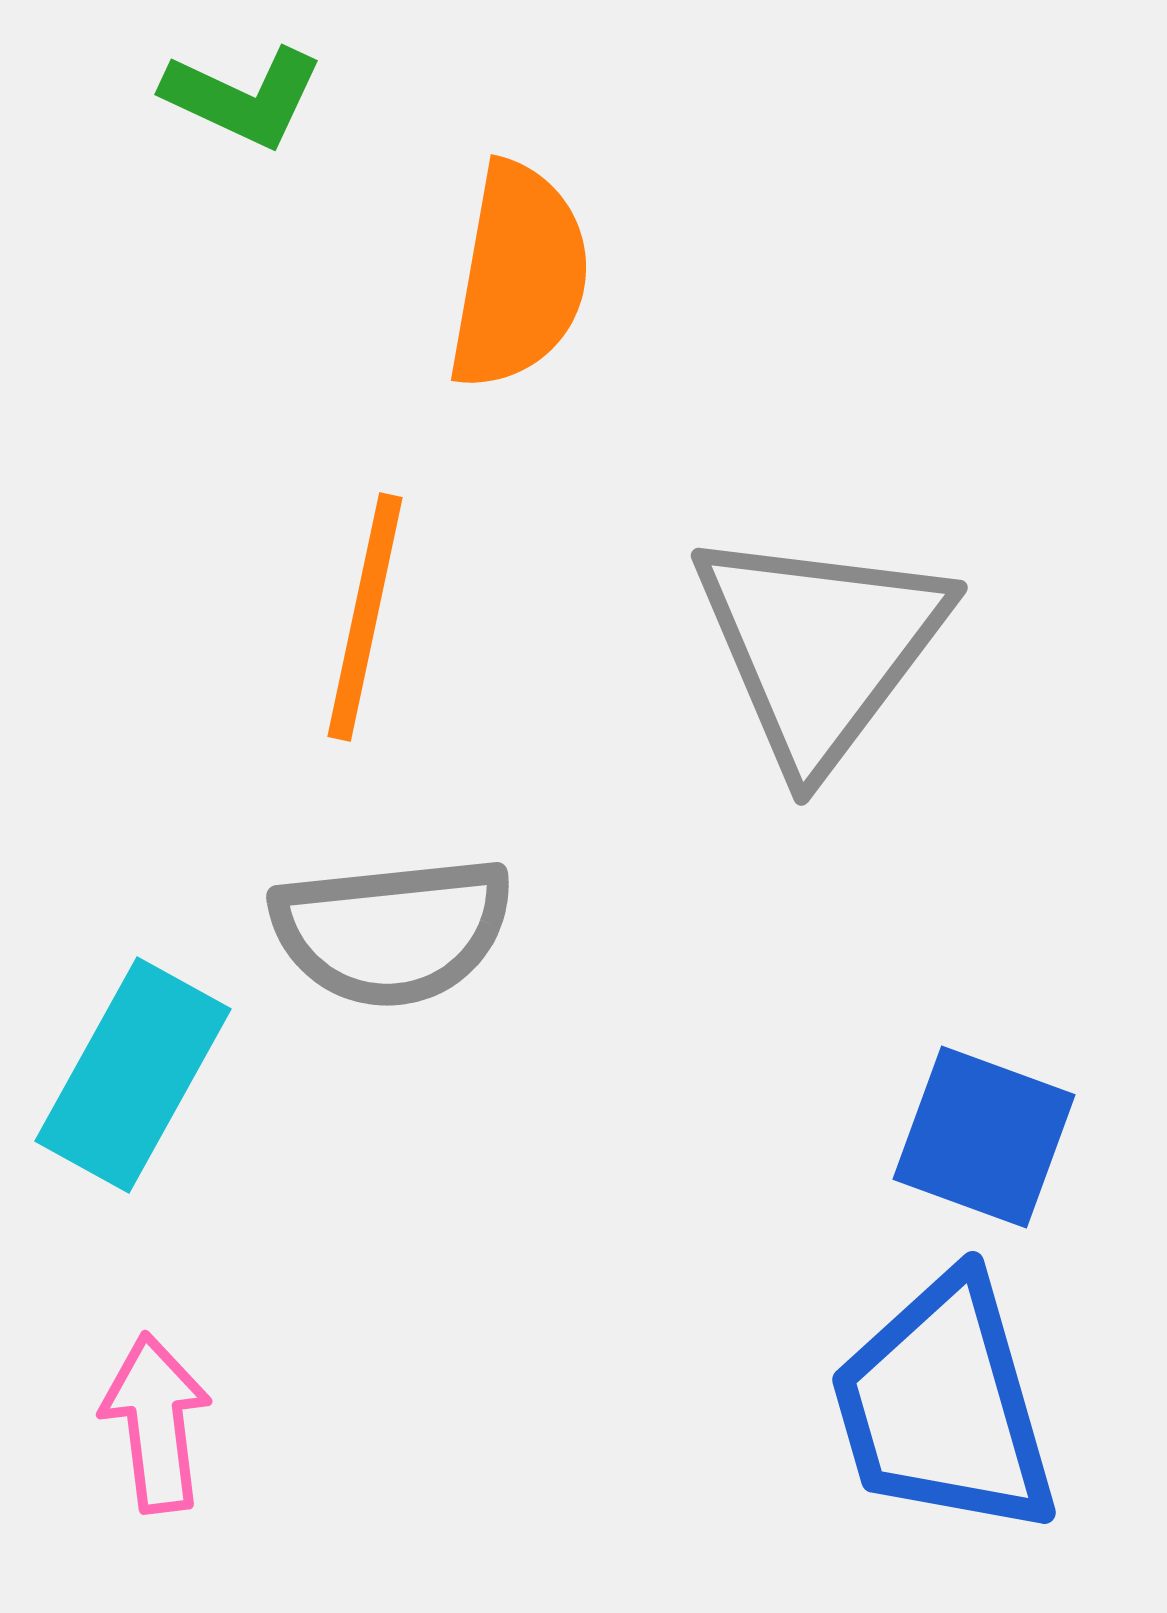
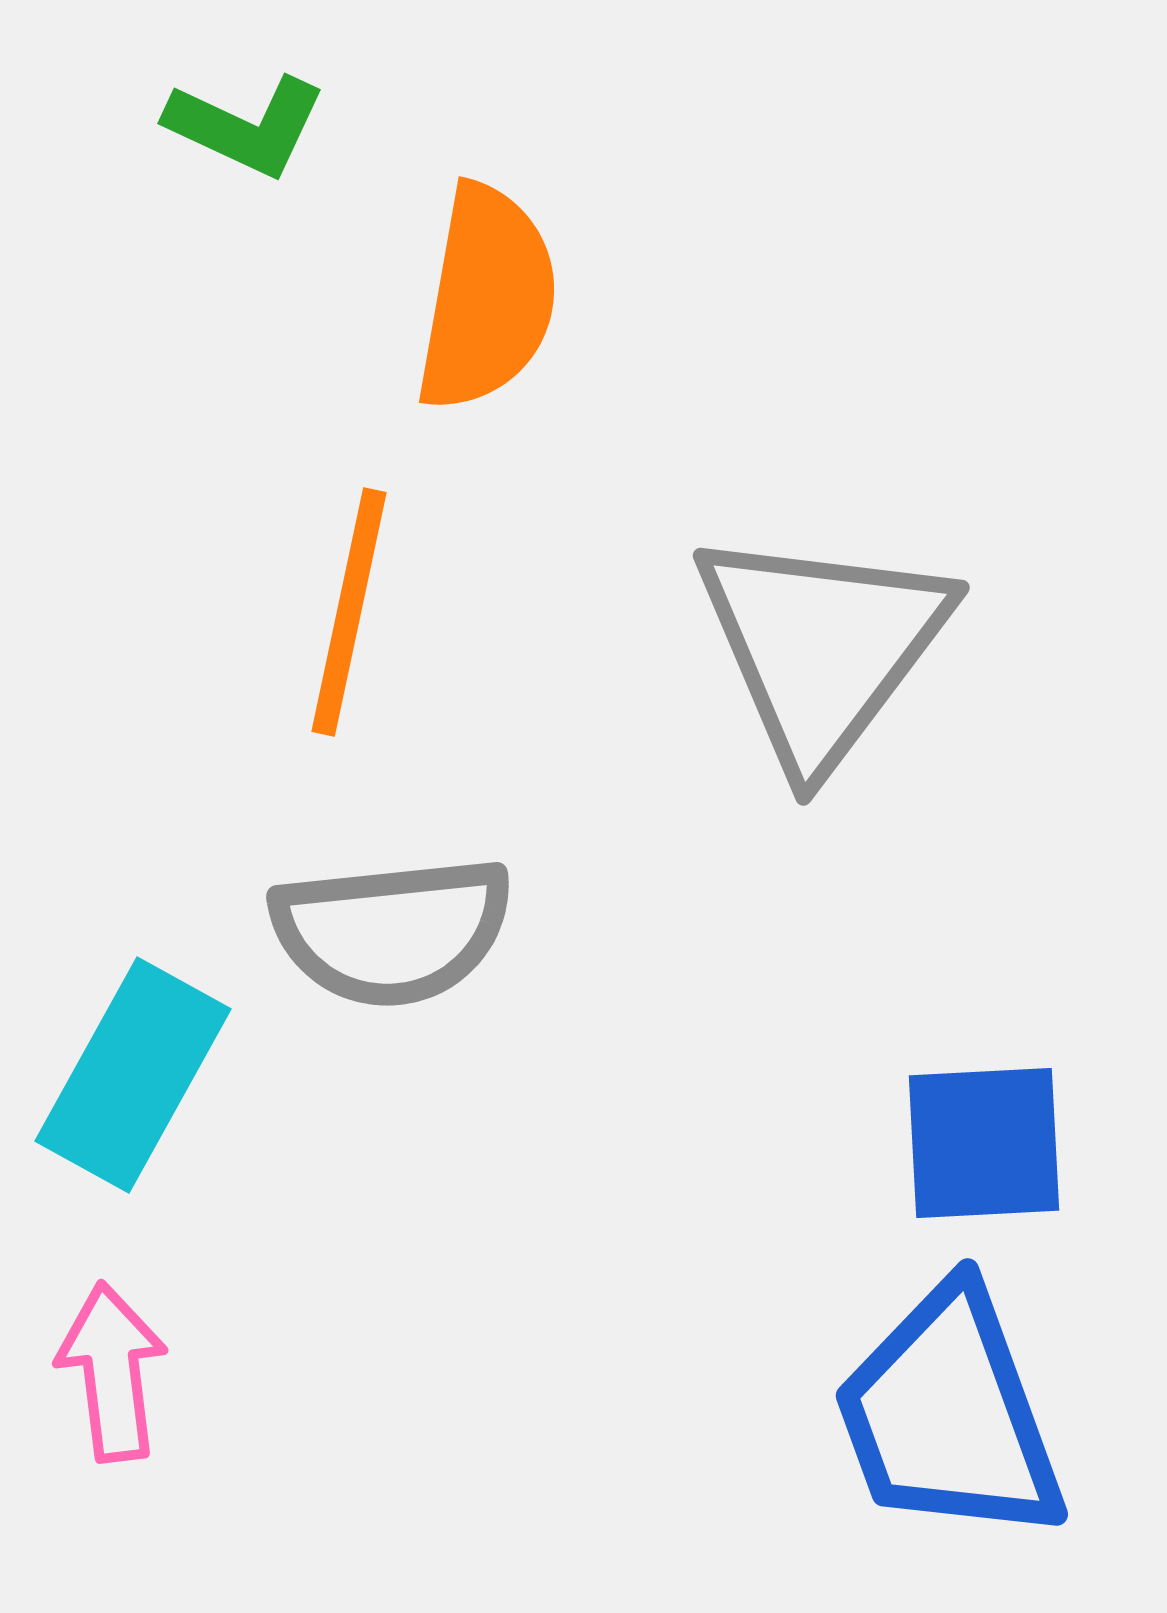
green L-shape: moved 3 px right, 29 px down
orange semicircle: moved 32 px left, 22 px down
orange line: moved 16 px left, 5 px up
gray triangle: moved 2 px right
blue square: moved 6 px down; rotated 23 degrees counterclockwise
blue trapezoid: moved 5 px right, 9 px down; rotated 4 degrees counterclockwise
pink arrow: moved 44 px left, 51 px up
